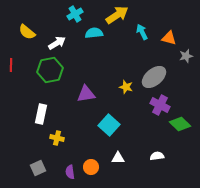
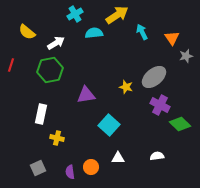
orange triangle: moved 3 px right; rotated 42 degrees clockwise
white arrow: moved 1 px left
red line: rotated 16 degrees clockwise
purple triangle: moved 1 px down
